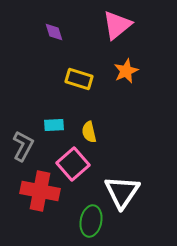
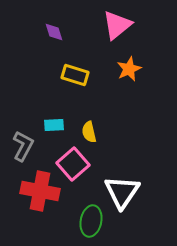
orange star: moved 3 px right, 2 px up
yellow rectangle: moved 4 px left, 4 px up
